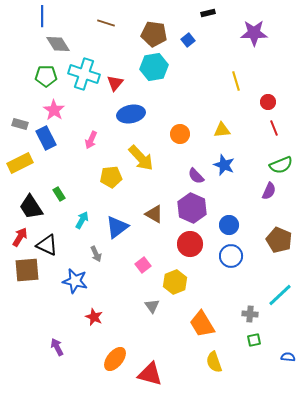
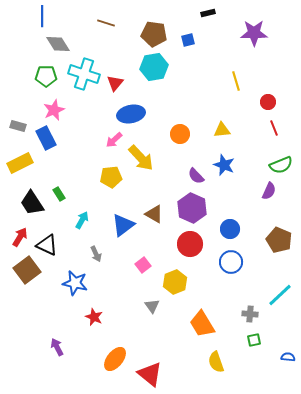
blue square at (188, 40): rotated 24 degrees clockwise
pink star at (54, 110): rotated 15 degrees clockwise
gray rectangle at (20, 124): moved 2 px left, 2 px down
pink arrow at (91, 140): moved 23 px right; rotated 24 degrees clockwise
black trapezoid at (31, 207): moved 1 px right, 4 px up
blue circle at (229, 225): moved 1 px right, 4 px down
blue triangle at (117, 227): moved 6 px right, 2 px up
blue circle at (231, 256): moved 6 px down
brown square at (27, 270): rotated 32 degrees counterclockwise
blue star at (75, 281): moved 2 px down
yellow semicircle at (214, 362): moved 2 px right
red triangle at (150, 374): rotated 24 degrees clockwise
